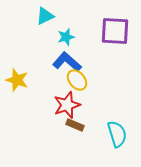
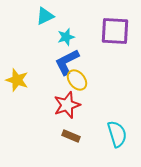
blue L-shape: rotated 68 degrees counterclockwise
brown rectangle: moved 4 px left, 11 px down
